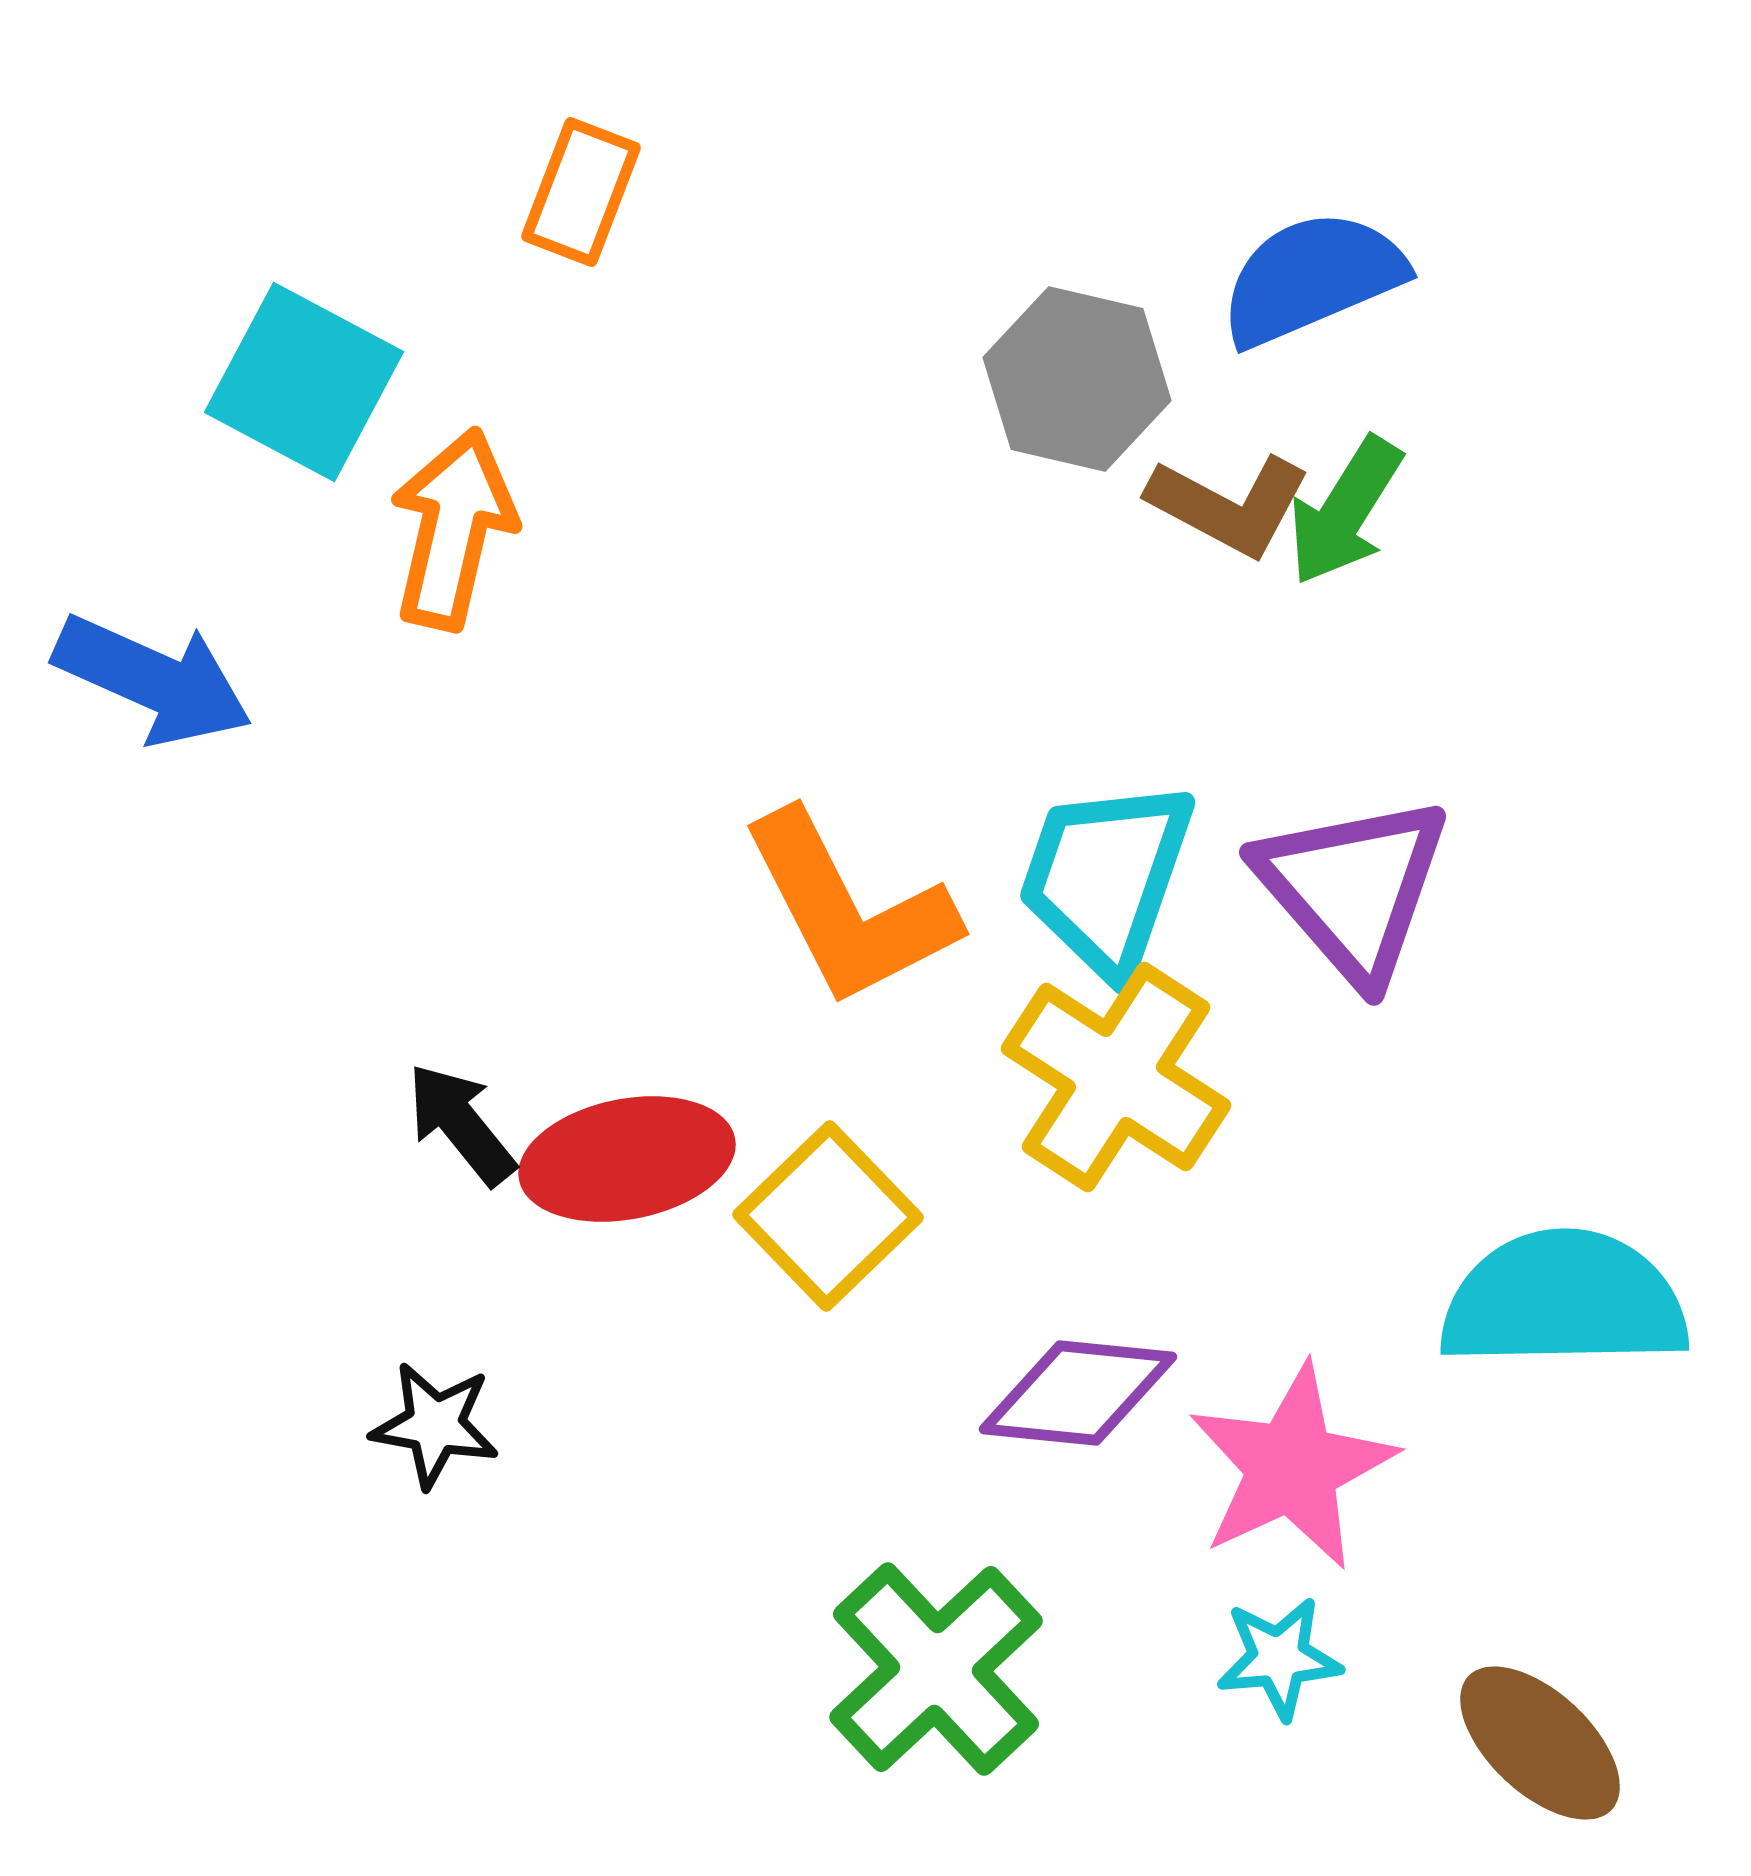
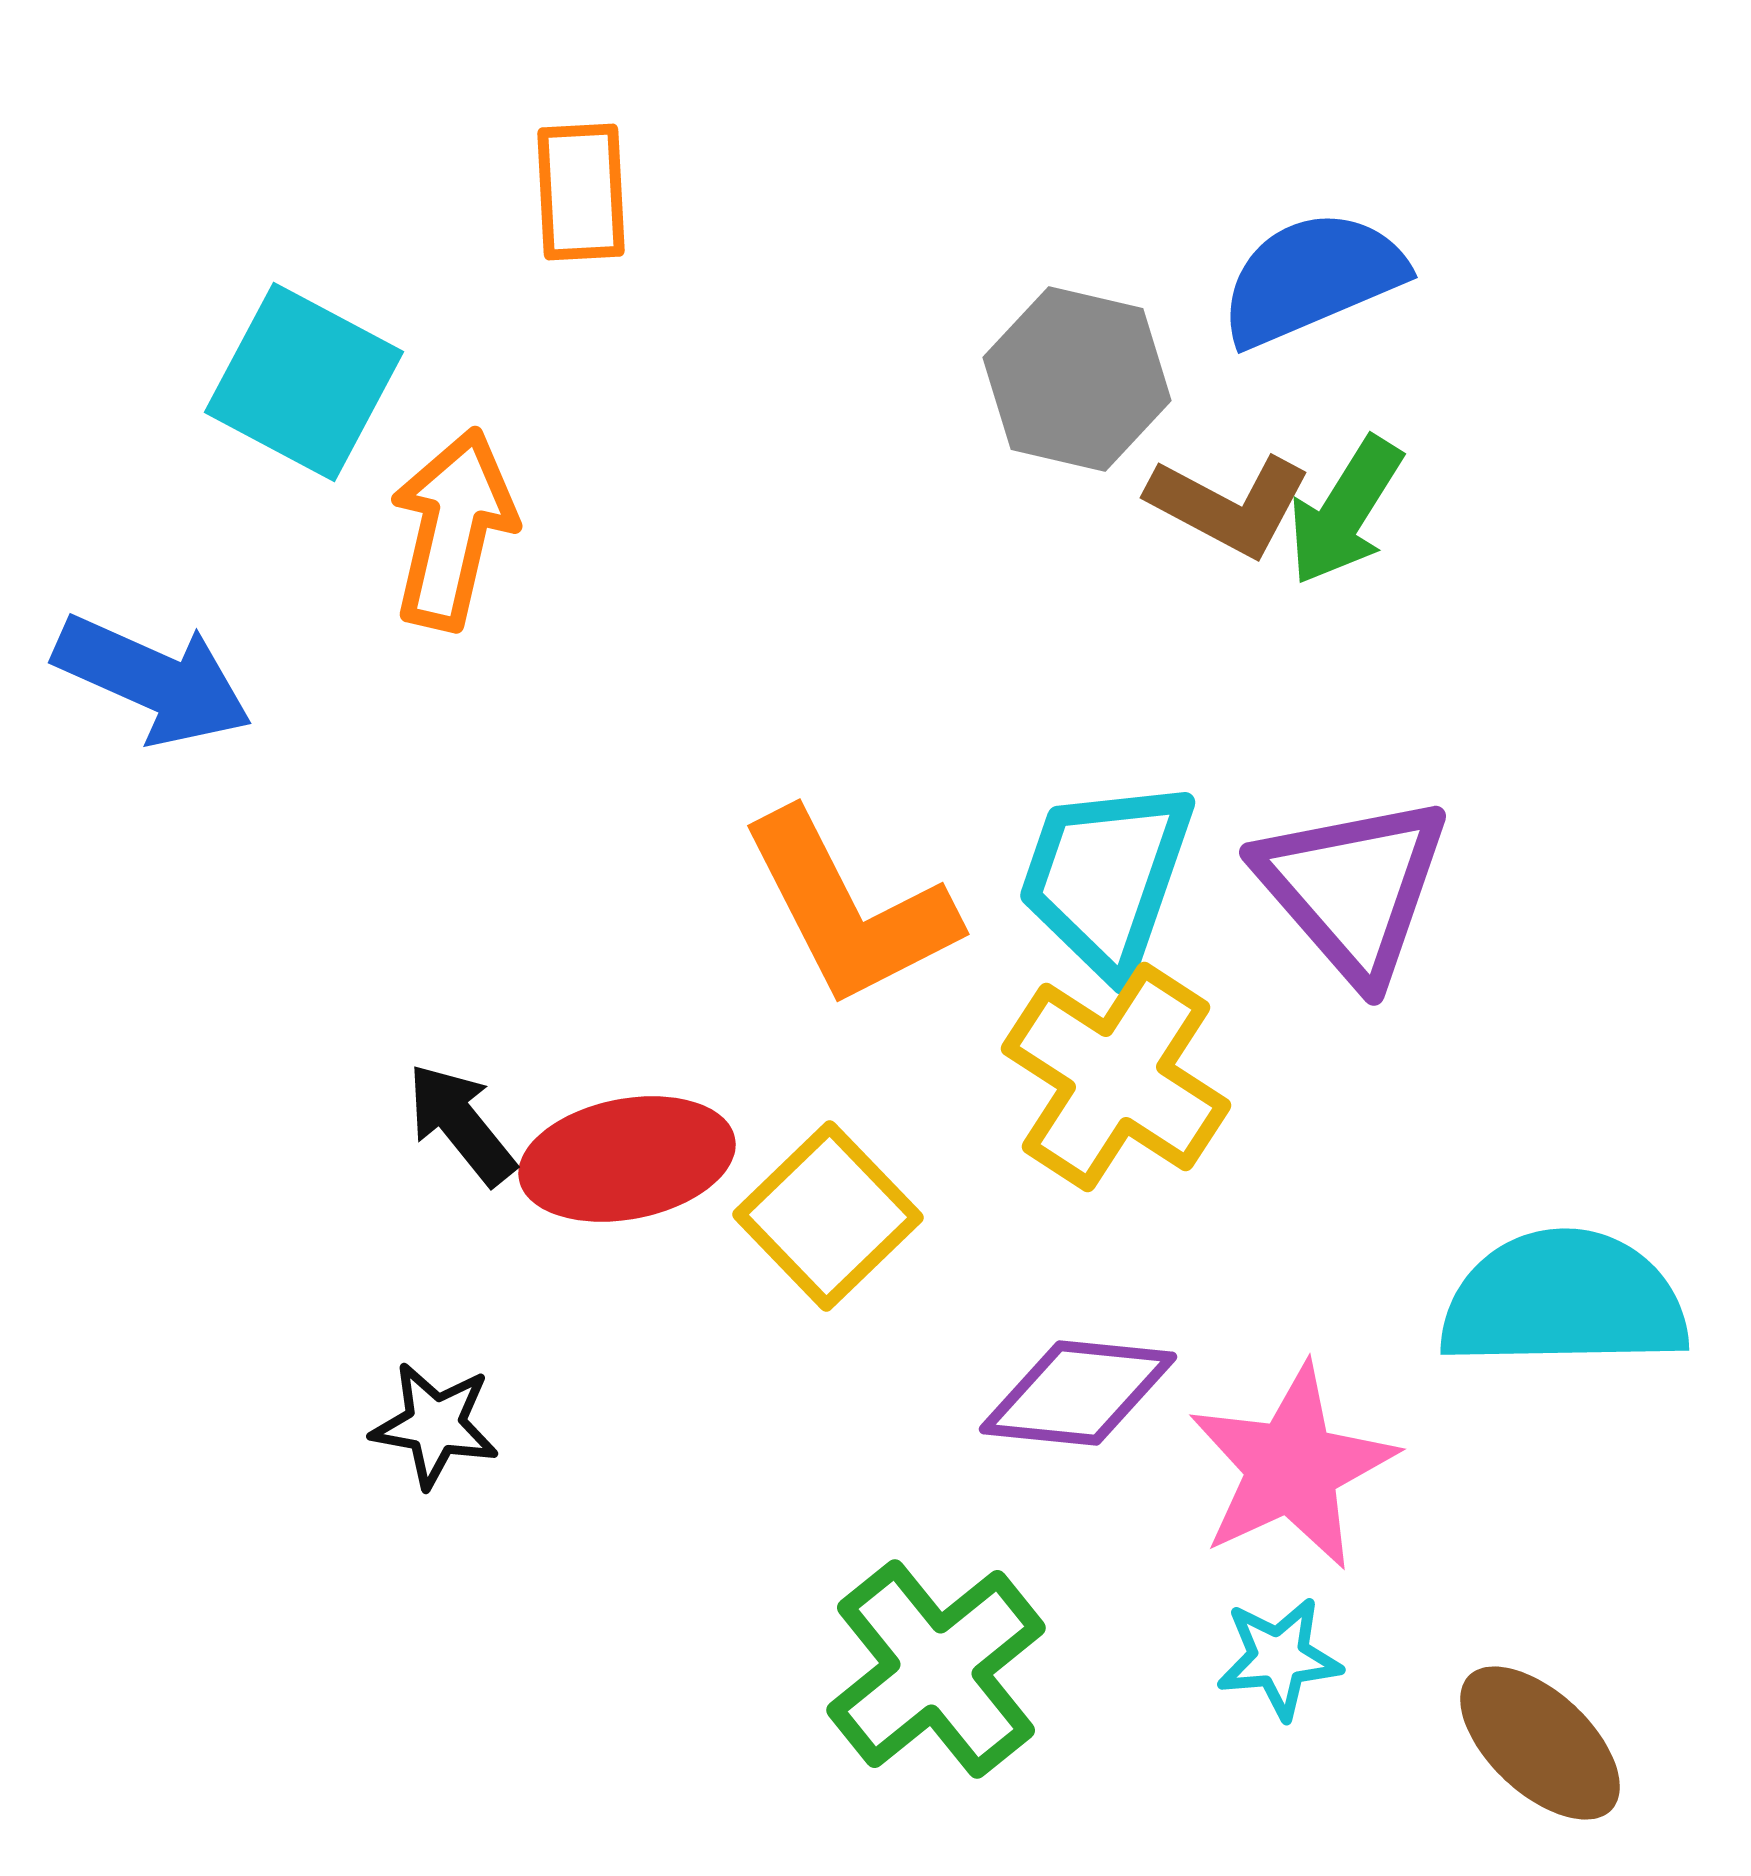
orange rectangle: rotated 24 degrees counterclockwise
green cross: rotated 4 degrees clockwise
